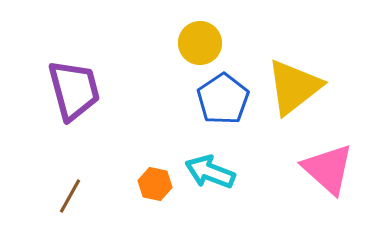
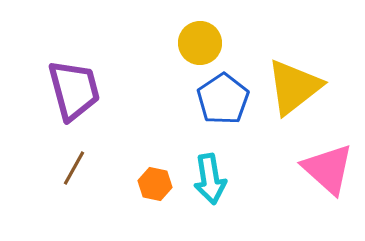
cyan arrow: moved 7 px down; rotated 120 degrees counterclockwise
brown line: moved 4 px right, 28 px up
